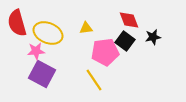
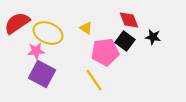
red semicircle: rotated 72 degrees clockwise
yellow triangle: rotated 40 degrees clockwise
black star: rotated 21 degrees clockwise
